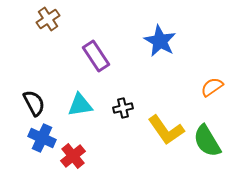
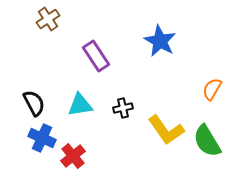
orange semicircle: moved 2 px down; rotated 25 degrees counterclockwise
